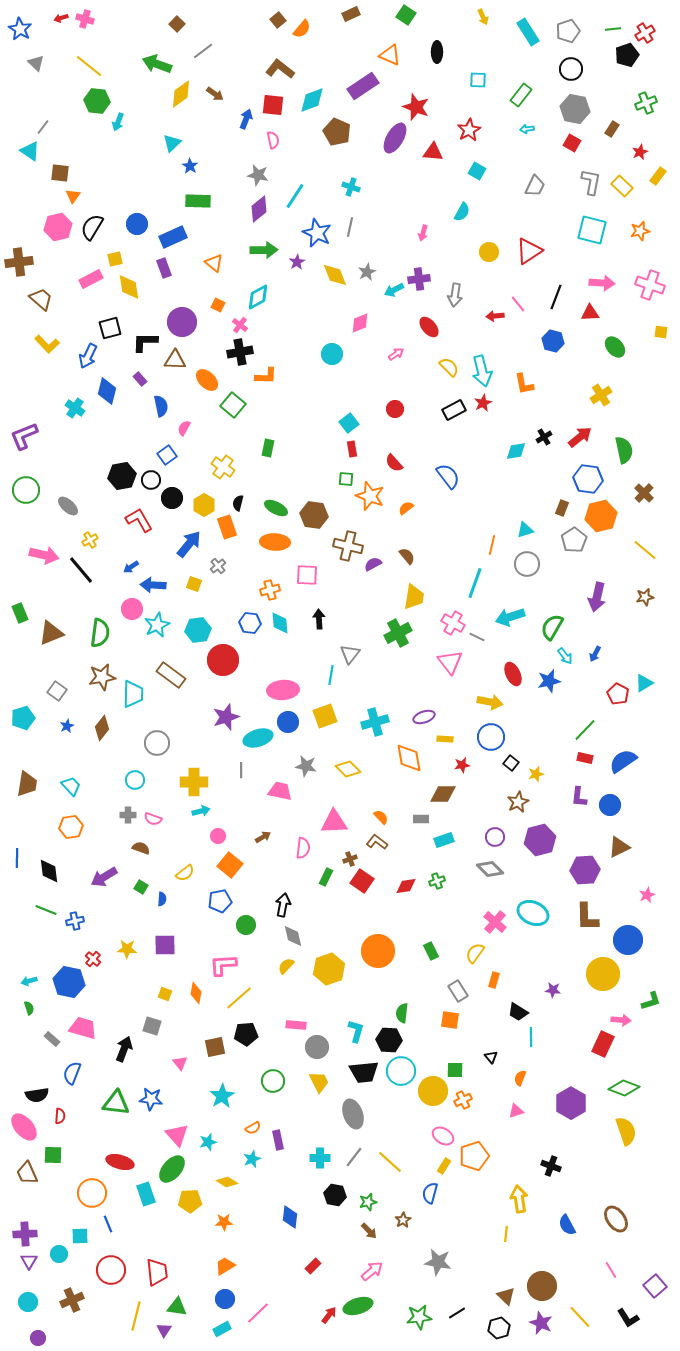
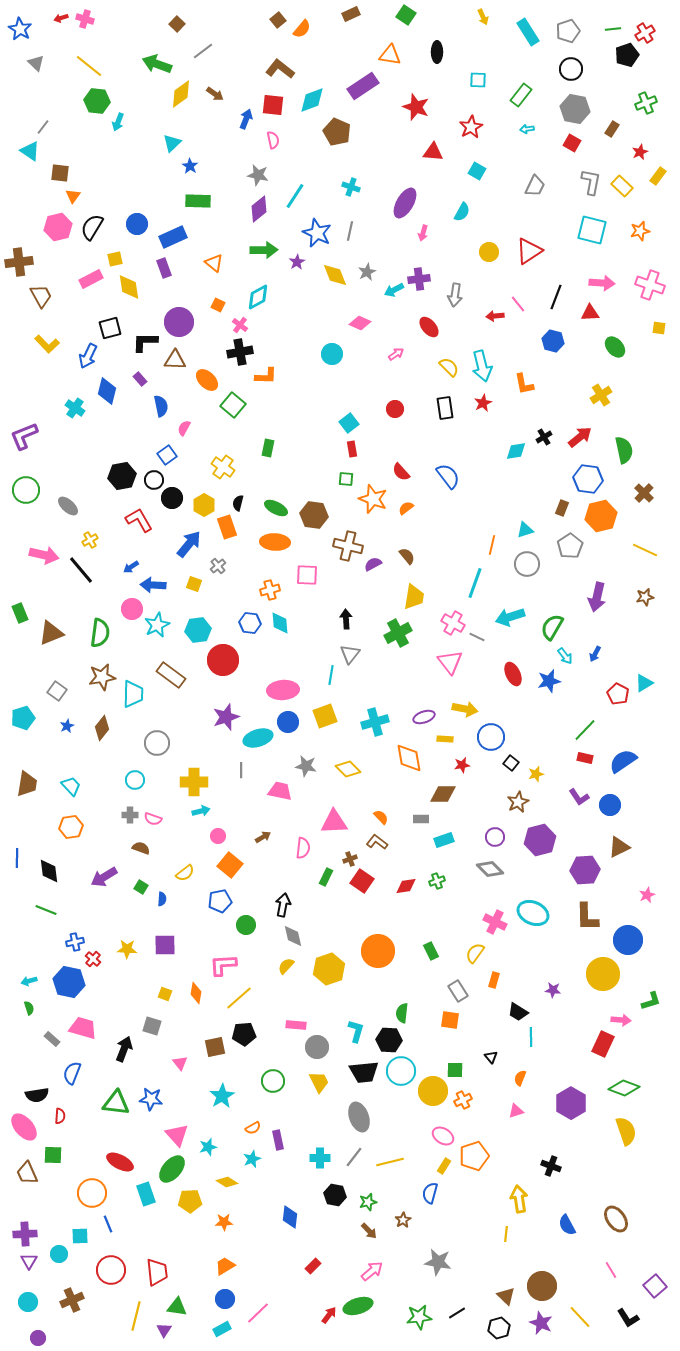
orange triangle at (390, 55): rotated 15 degrees counterclockwise
red star at (469, 130): moved 2 px right, 3 px up
purple ellipse at (395, 138): moved 10 px right, 65 px down
gray line at (350, 227): moved 4 px down
brown trapezoid at (41, 299): moved 3 px up; rotated 20 degrees clockwise
purple circle at (182, 322): moved 3 px left
pink diamond at (360, 323): rotated 45 degrees clockwise
yellow square at (661, 332): moved 2 px left, 4 px up
cyan arrow at (482, 371): moved 5 px up
black rectangle at (454, 410): moved 9 px left, 2 px up; rotated 70 degrees counterclockwise
red semicircle at (394, 463): moved 7 px right, 9 px down
black circle at (151, 480): moved 3 px right
orange star at (370, 496): moved 3 px right, 3 px down
gray pentagon at (574, 540): moved 4 px left, 6 px down
yellow line at (645, 550): rotated 15 degrees counterclockwise
black arrow at (319, 619): moved 27 px right
yellow arrow at (490, 702): moved 25 px left, 7 px down
purple L-shape at (579, 797): rotated 40 degrees counterclockwise
gray cross at (128, 815): moved 2 px right
blue cross at (75, 921): moved 21 px down
pink cross at (495, 922): rotated 15 degrees counterclockwise
black pentagon at (246, 1034): moved 2 px left
gray ellipse at (353, 1114): moved 6 px right, 3 px down
cyan star at (208, 1142): moved 5 px down
red ellipse at (120, 1162): rotated 12 degrees clockwise
yellow line at (390, 1162): rotated 56 degrees counterclockwise
